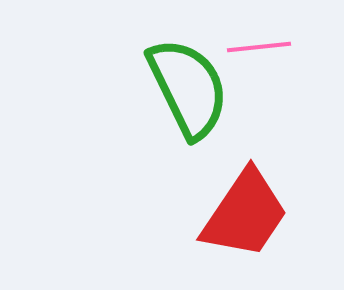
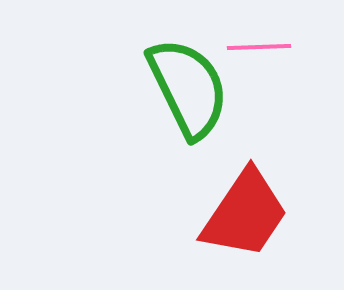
pink line: rotated 4 degrees clockwise
